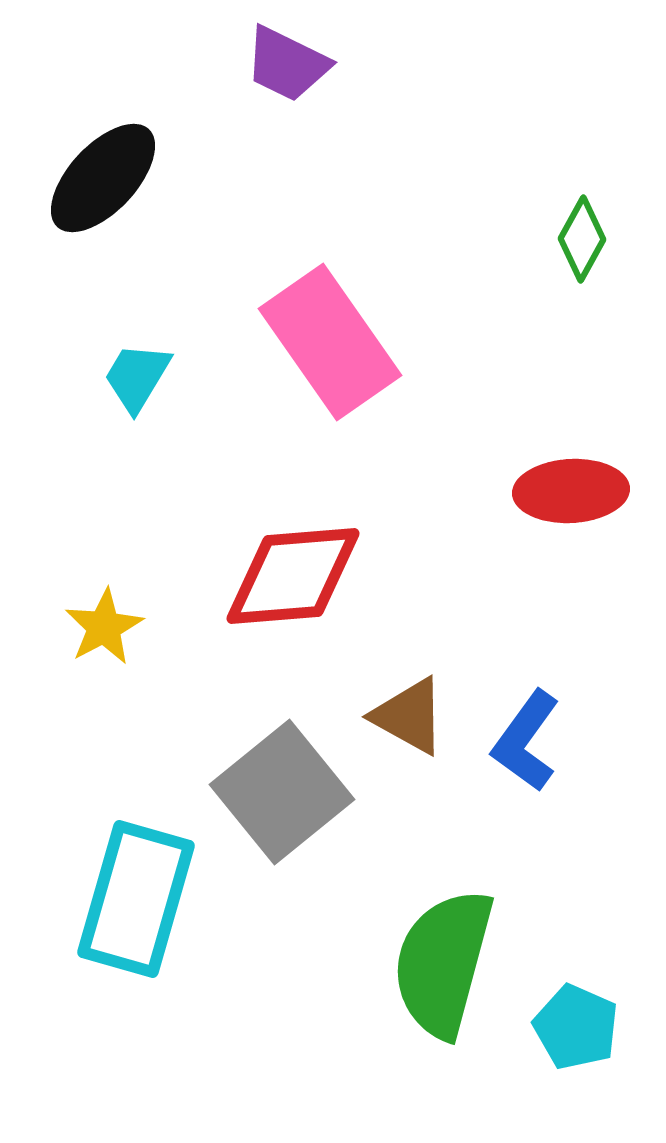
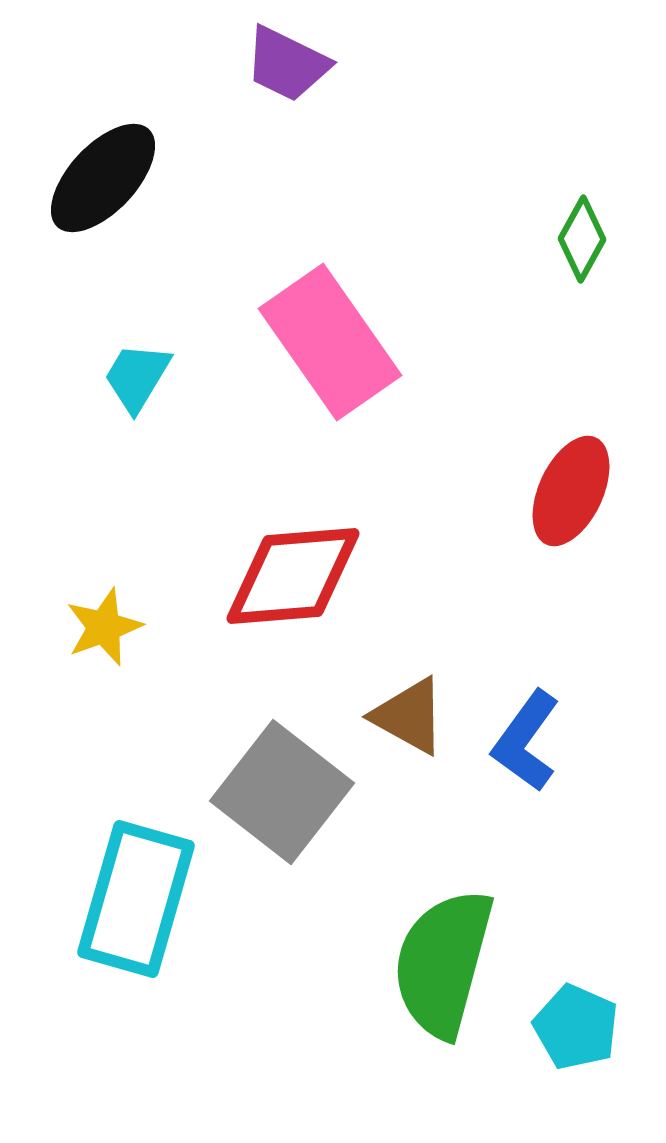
red ellipse: rotated 62 degrees counterclockwise
yellow star: rotated 8 degrees clockwise
gray square: rotated 13 degrees counterclockwise
